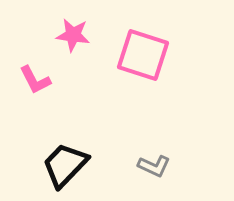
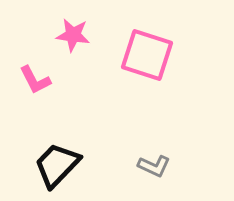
pink square: moved 4 px right
black trapezoid: moved 8 px left
